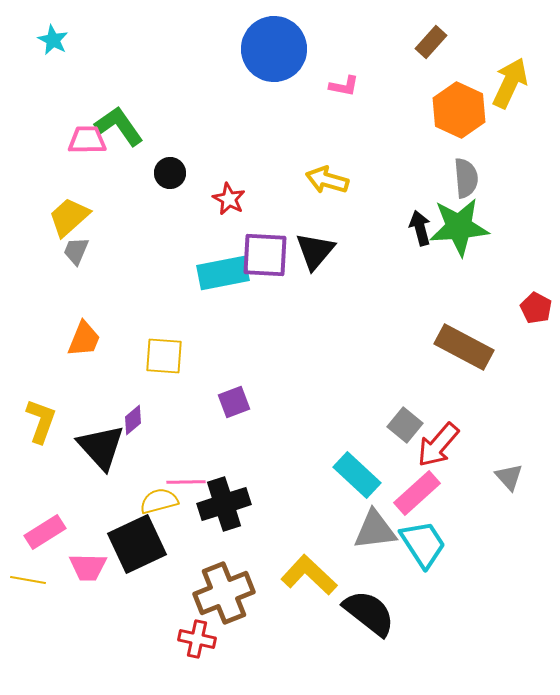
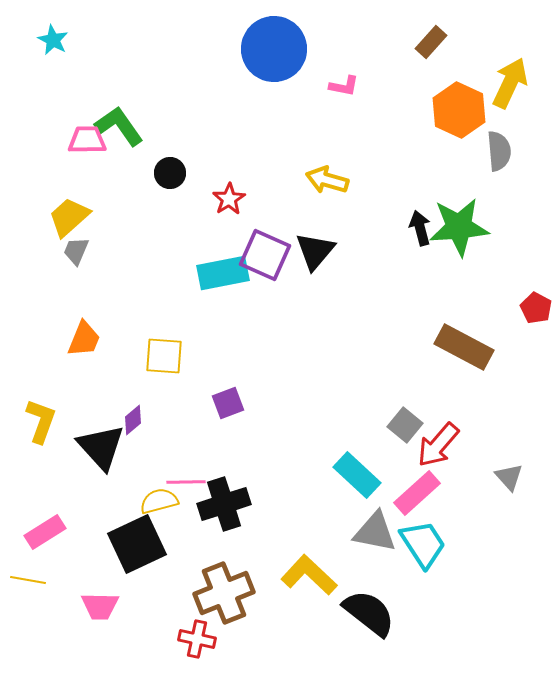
gray semicircle at (466, 178): moved 33 px right, 27 px up
red star at (229, 199): rotated 12 degrees clockwise
purple square at (265, 255): rotated 21 degrees clockwise
purple square at (234, 402): moved 6 px left, 1 px down
gray triangle at (375, 530): moved 2 px down; rotated 18 degrees clockwise
pink trapezoid at (88, 567): moved 12 px right, 39 px down
